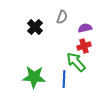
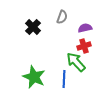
black cross: moved 2 px left
green star: rotated 20 degrees clockwise
